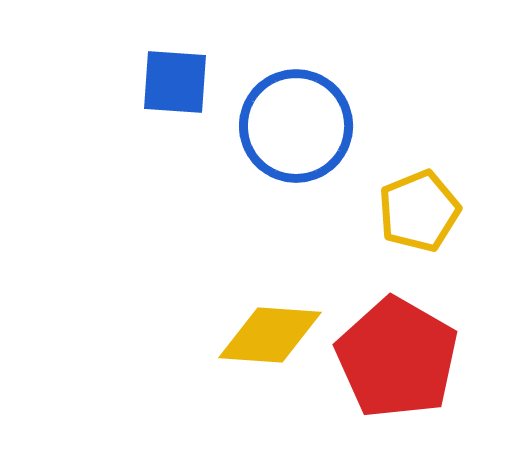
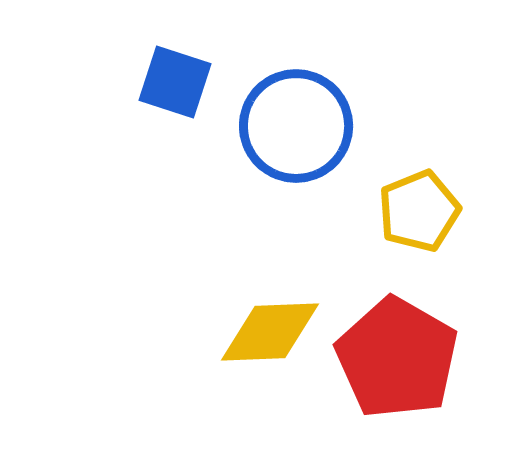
blue square: rotated 14 degrees clockwise
yellow diamond: moved 3 px up; rotated 6 degrees counterclockwise
